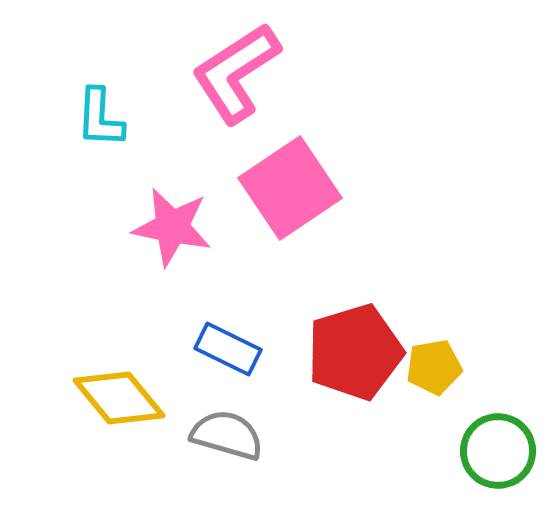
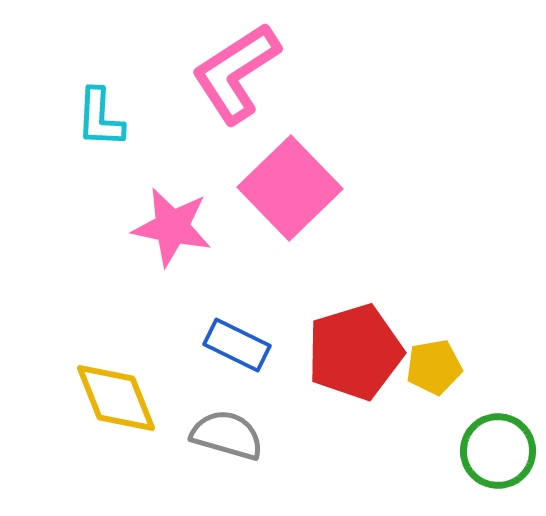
pink square: rotated 10 degrees counterclockwise
blue rectangle: moved 9 px right, 4 px up
yellow diamond: moved 3 px left; rotated 18 degrees clockwise
